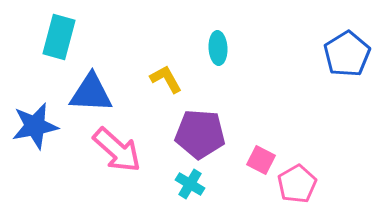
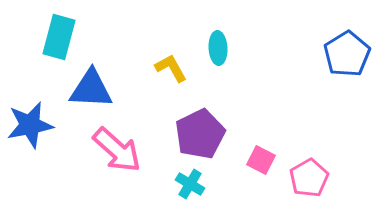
yellow L-shape: moved 5 px right, 11 px up
blue triangle: moved 4 px up
blue star: moved 5 px left, 1 px up
purple pentagon: rotated 30 degrees counterclockwise
pink pentagon: moved 12 px right, 6 px up
